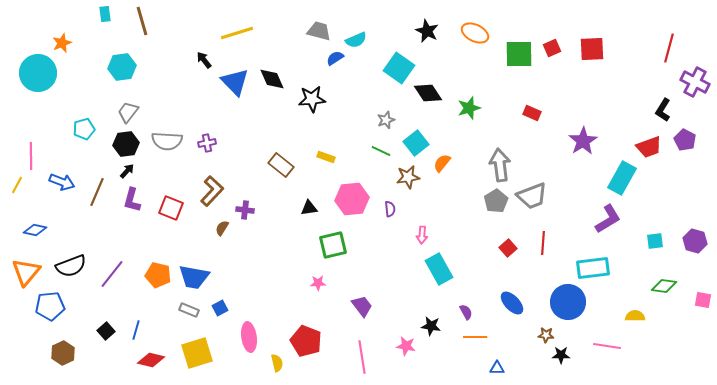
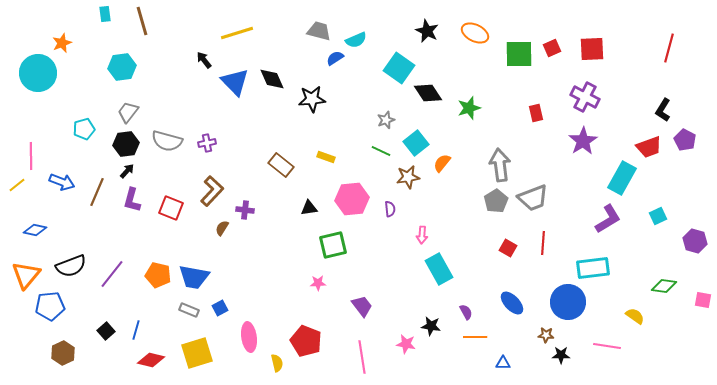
purple cross at (695, 82): moved 110 px left, 15 px down
red rectangle at (532, 113): moved 4 px right; rotated 54 degrees clockwise
gray semicircle at (167, 141): rotated 12 degrees clockwise
yellow line at (17, 185): rotated 24 degrees clockwise
gray trapezoid at (532, 196): moved 1 px right, 2 px down
cyan square at (655, 241): moved 3 px right, 25 px up; rotated 18 degrees counterclockwise
red square at (508, 248): rotated 18 degrees counterclockwise
orange triangle at (26, 272): moved 3 px down
yellow semicircle at (635, 316): rotated 36 degrees clockwise
pink star at (406, 346): moved 2 px up
blue triangle at (497, 368): moved 6 px right, 5 px up
